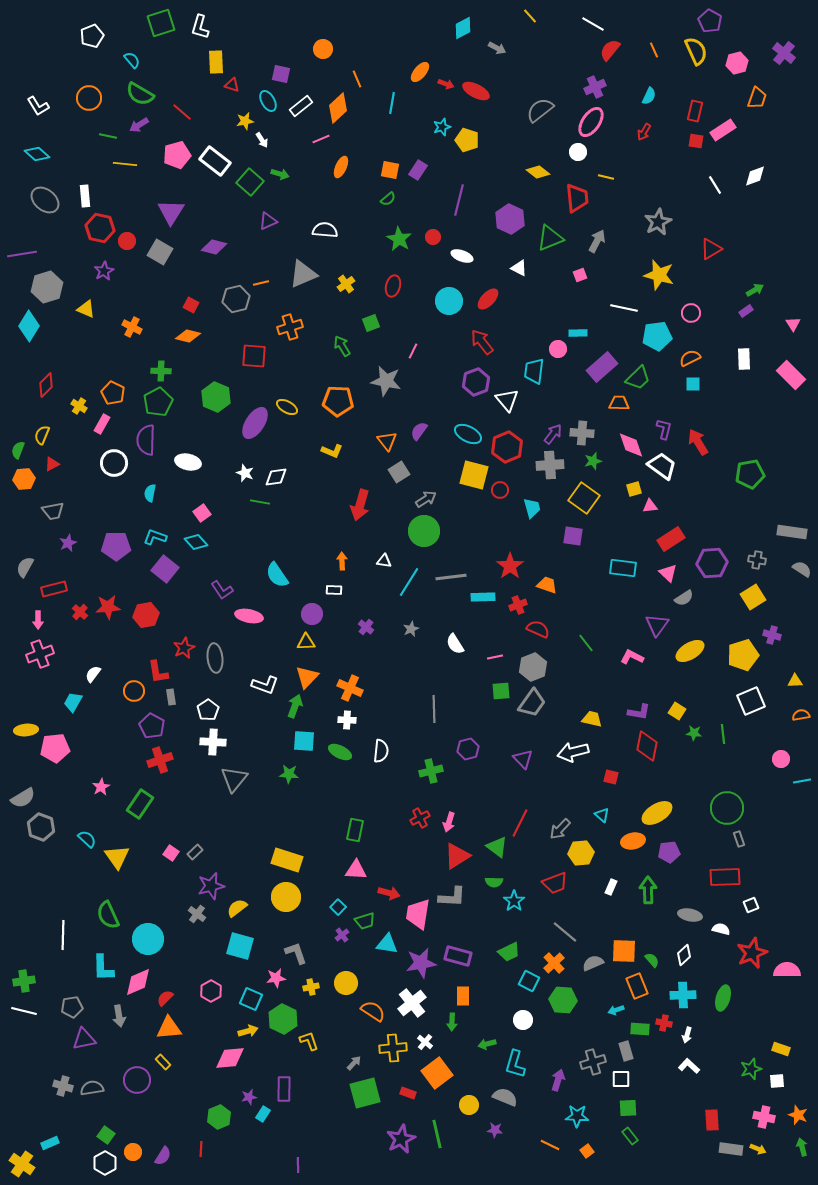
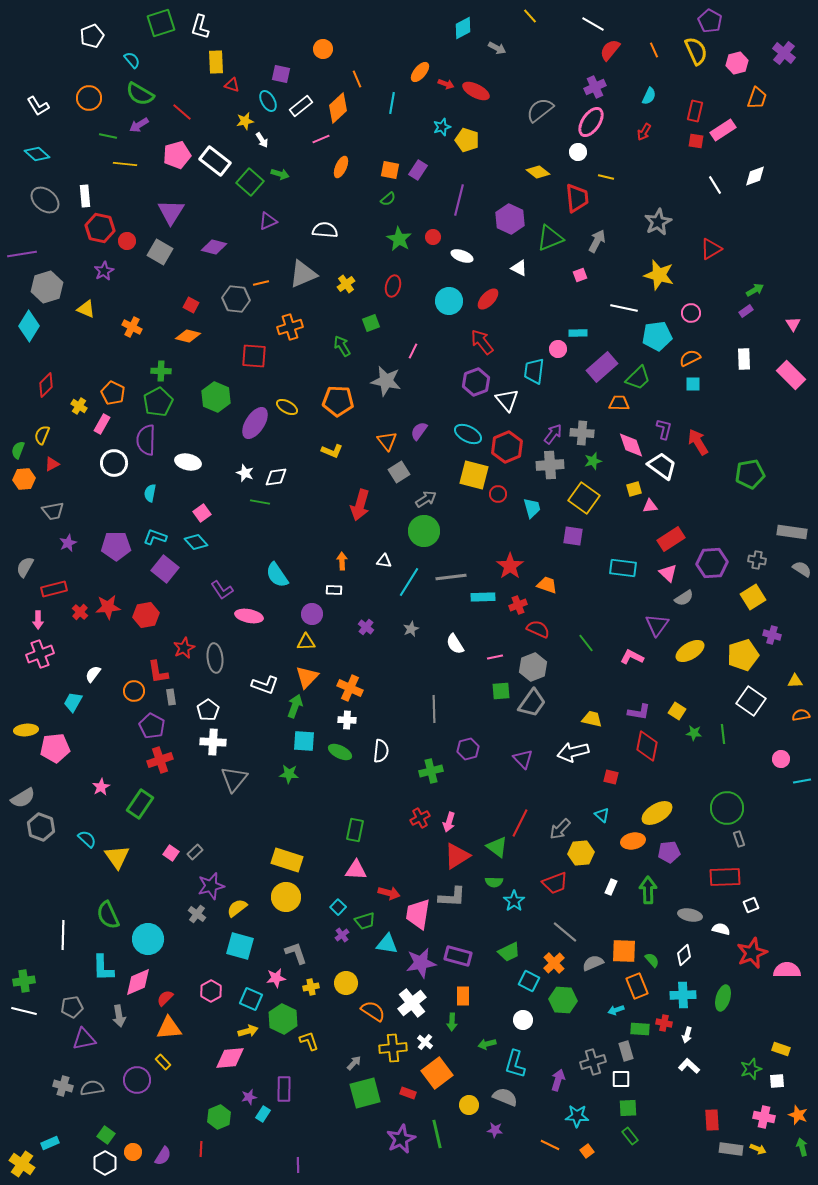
gray hexagon at (236, 299): rotated 20 degrees clockwise
red circle at (500, 490): moved 2 px left, 4 px down
white square at (751, 701): rotated 32 degrees counterclockwise
